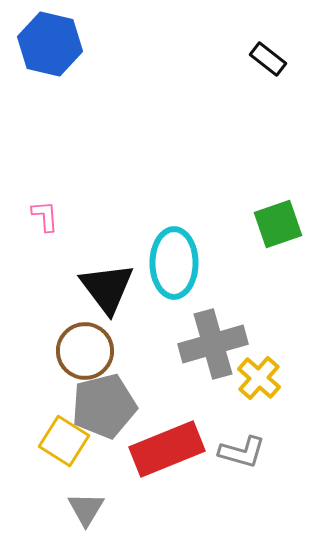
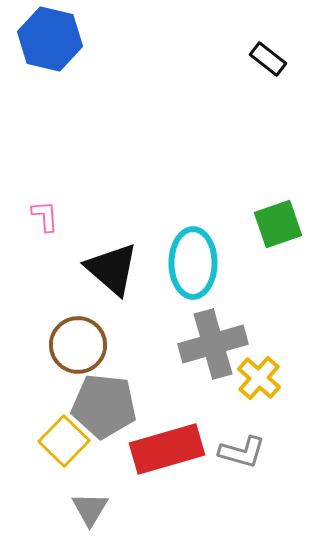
blue hexagon: moved 5 px up
cyan ellipse: moved 19 px right
black triangle: moved 5 px right, 19 px up; rotated 12 degrees counterclockwise
brown circle: moved 7 px left, 6 px up
gray pentagon: rotated 20 degrees clockwise
yellow square: rotated 12 degrees clockwise
red rectangle: rotated 6 degrees clockwise
gray triangle: moved 4 px right
